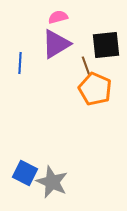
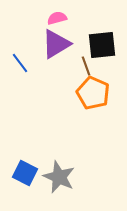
pink semicircle: moved 1 px left, 1 px down
black square: moved 4 px left
blue line: rotated 40 degrees counterclockwise
orange pentagon: moved 2 px left, 4 px down
gray star: moved 7 px right, 5 px up
